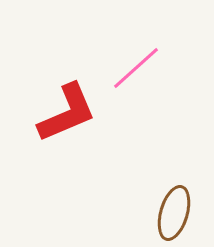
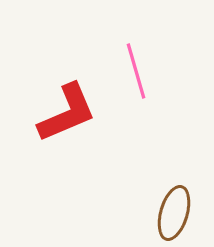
pink line: moved 3 px down; rotated 64 degrees counterclockwise
